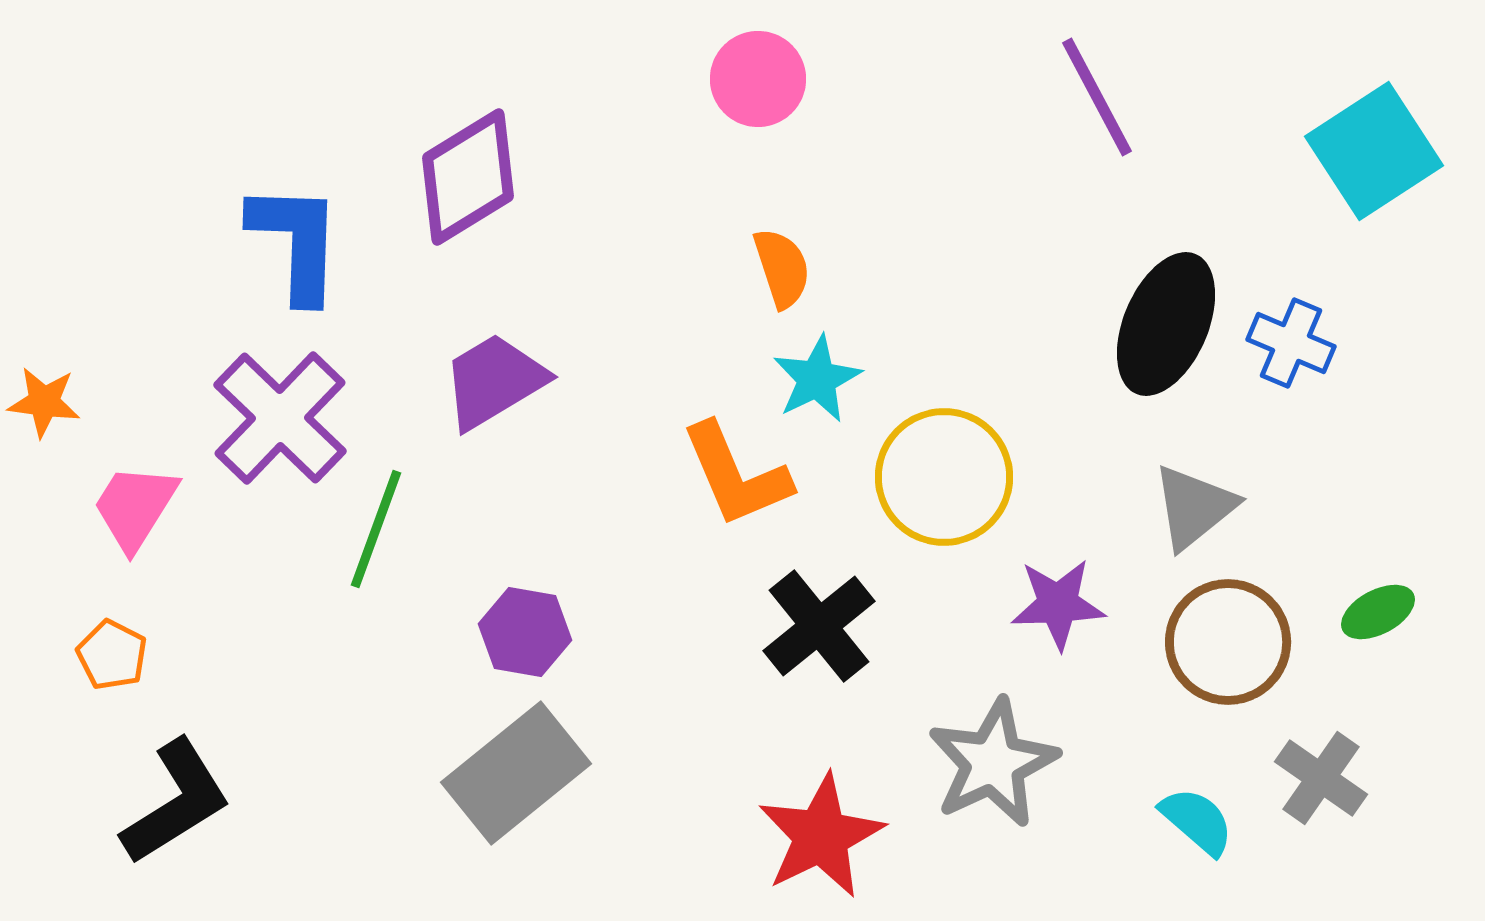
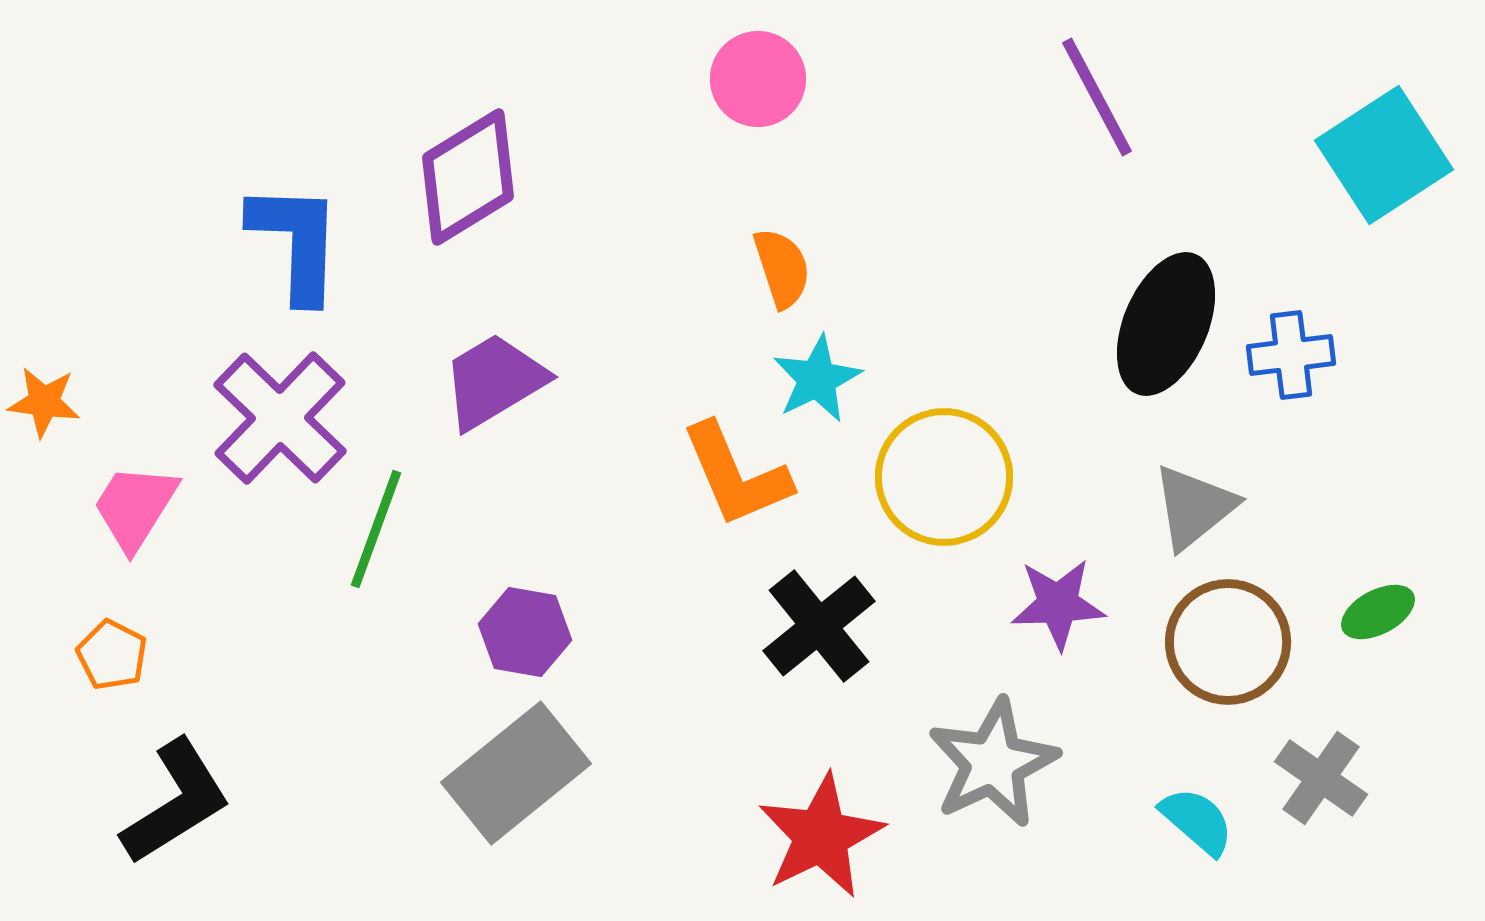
cyan square: moved 10 px right, 4 px down
blue cross: moved 12 px down; rotated 30 degrees counterclockwise
